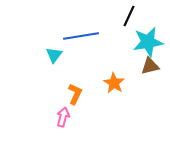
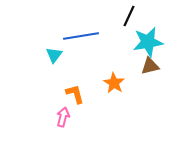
orange L-shape: rotated 40 degrees counterclockwise
